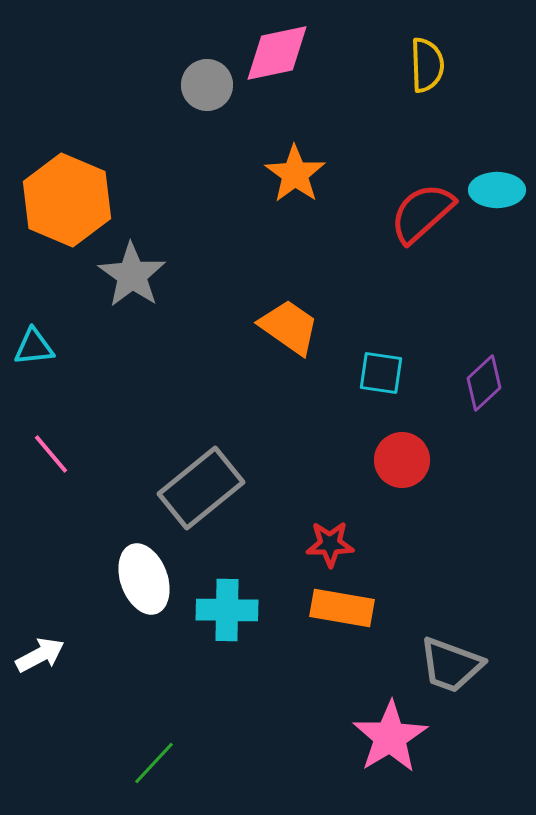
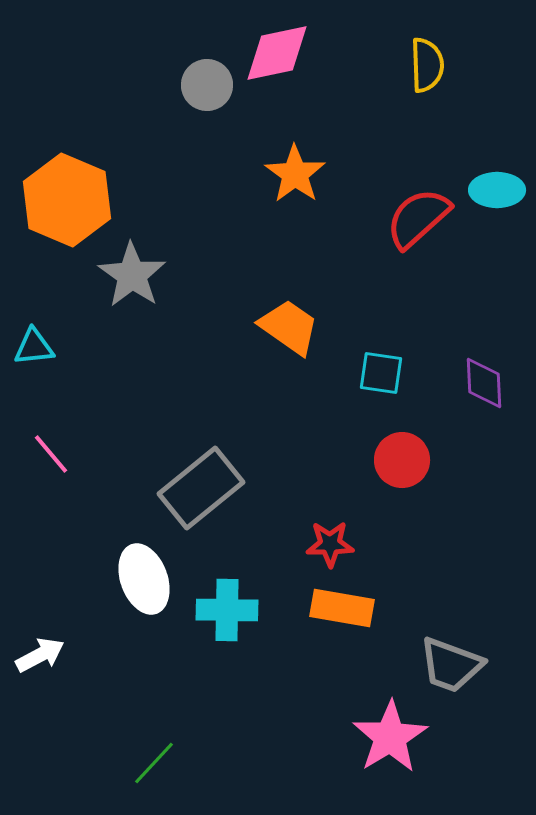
red semicircle: moved 4 px left, 5 px down
purple diamond: rotated 50 degrees counterclockwise
